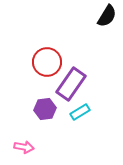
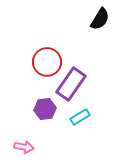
black semicircle: moved 7 px left, 3 px down
cyan rectangle: moved 5 px down
